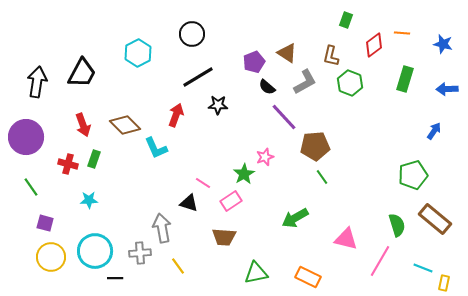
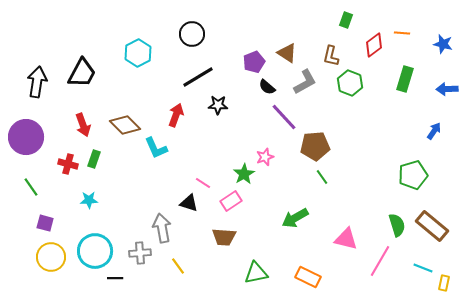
brown rectangle at (435, 219): moved 3 px left, 7 px down
